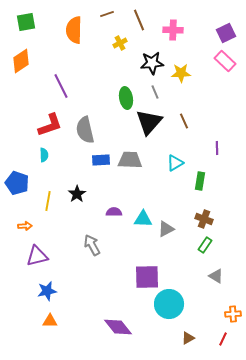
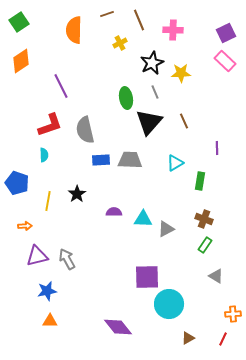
green square at (26, 22): moved 7 px left; rotated 24 degrees counterclockwise
black star at (152, 63): rotated 20 degrees counterclockwise
gray arrow at (92, 245): moved 25 px left, 14 px down
